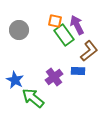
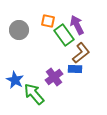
orange square: moved 7 px left
brown L-shape: moved 8 px left, 2 px down
blue rectangle: moved 3 px left, 2 px up
green arrow: moved 1 px right, 4 px up; rotated 10 degrees clockwise
